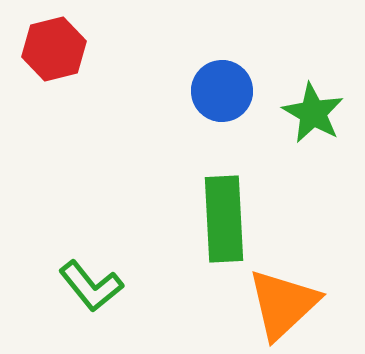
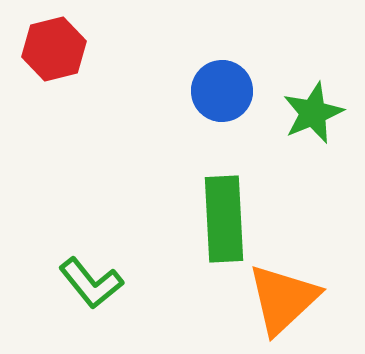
green star: rotated 20 degrees clockwise
green L-shape: moved 3 px up
orange triangle: moved 5 px up
